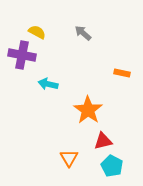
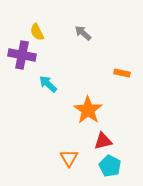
yellow semicircle: rotated 144 degrees counterclockwise
cyan arrow: rotated 30 degrees clockwise
cyan pentagon: moved 2 px left
